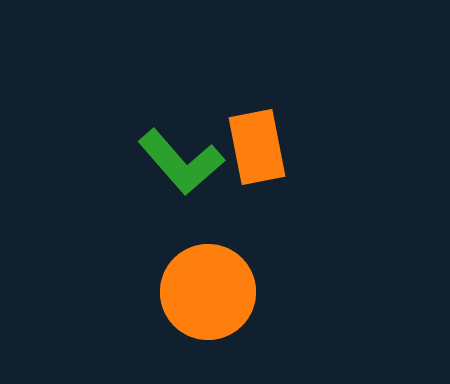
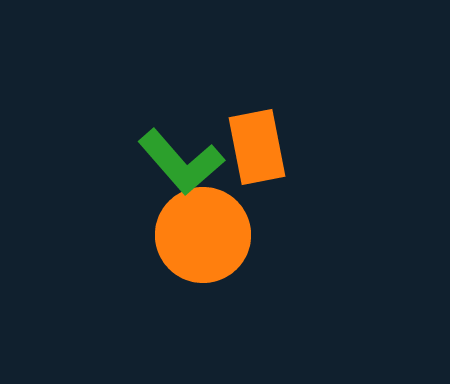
orange circle: moved 5 px left, 57 px up
